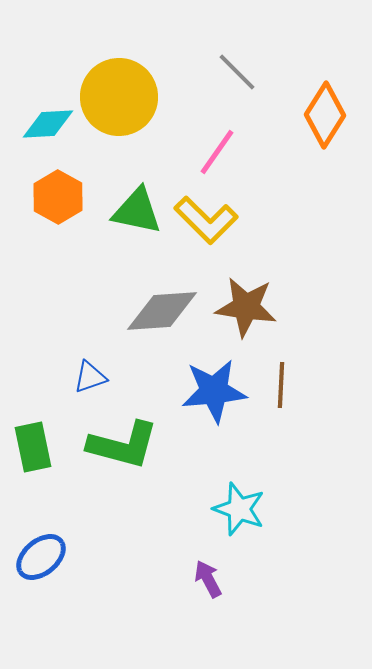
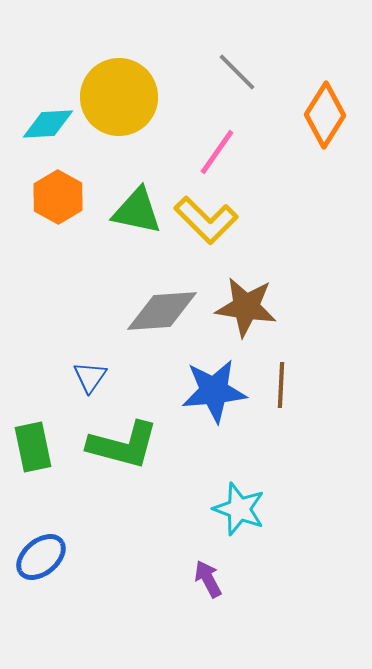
blue triangle: rotated 36 degrees counterclockwise
